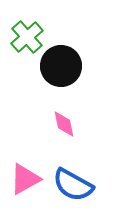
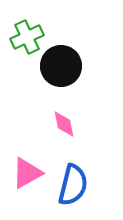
green cross: rotated 16 degrees clockwise
pink triangle: moved 2 px right, 6 px up
blue semicircle: rotated 105 degrees counterclockwise
